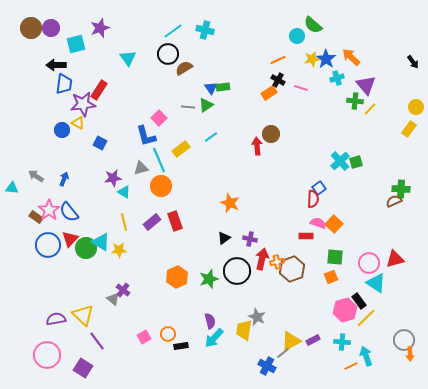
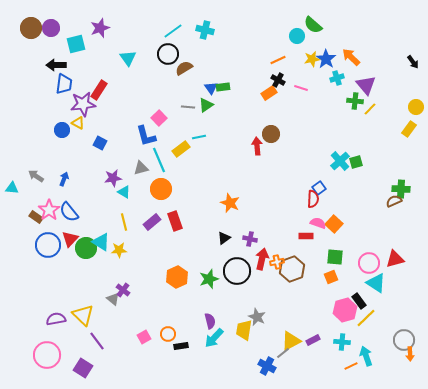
cyan line at (211, 137): moved 12 px left; rotated 24 degrees clockwise
orange circle at (161, 186): moved 3 px down
